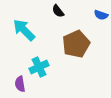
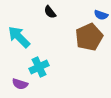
black semicircle: moved 8 px left, 1 px down
cyan arrow: moved 5 px left, 7 px down
brown pentagon: moved 13 px right, 7 px up
purple semicircle: rotated 63 degrees counterclockwise
